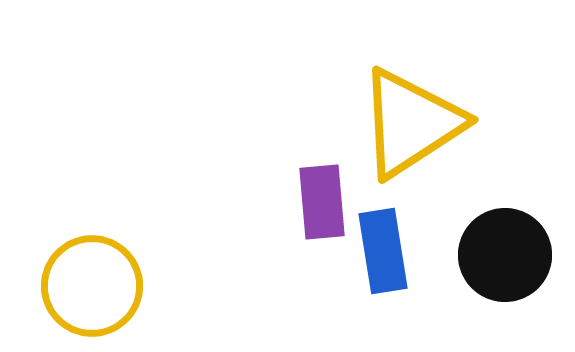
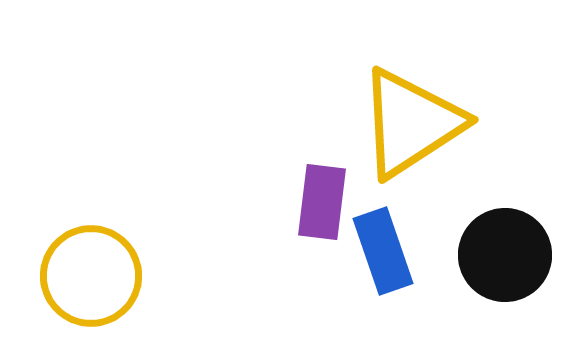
purple rectangle: rotated 12 degrees clockwise
blue rectangle: rotated 10 degrees counterclockwise
yellow circle: moved 1 px left, 10 px up
